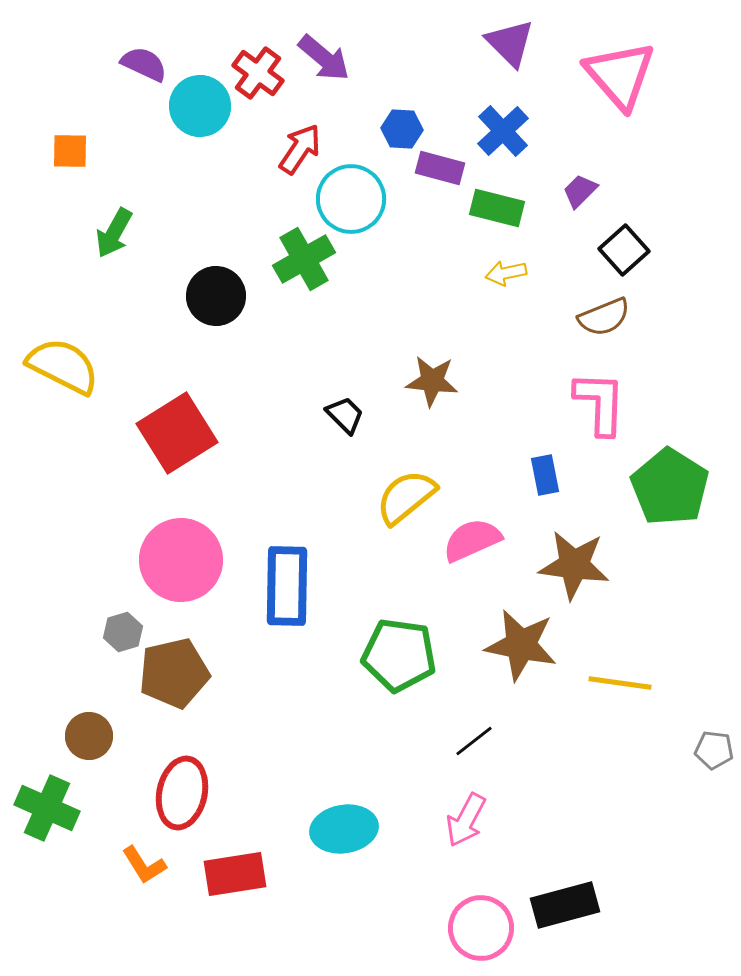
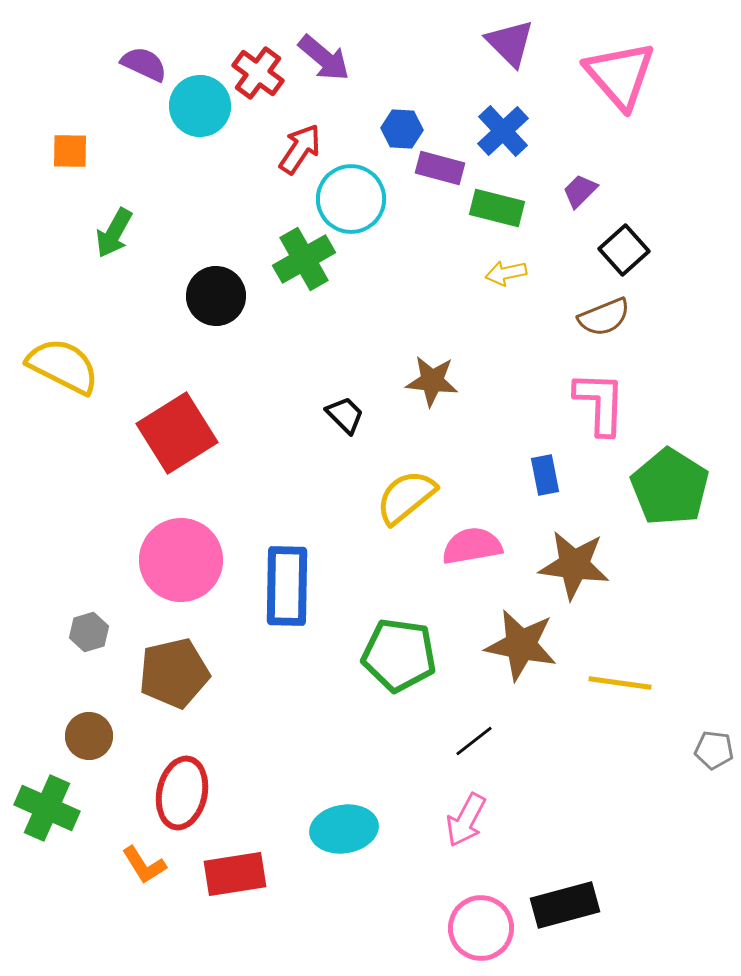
pink semicircle at (472, 540): moved 6 px down; rotated 14 degrees clockwise
gray hexagon at (123, 632): moved 34 px left
